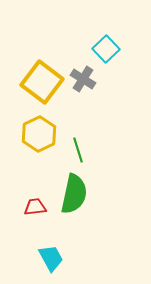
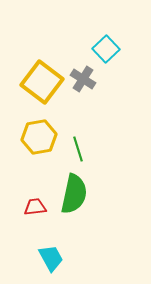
yellow hexagon: moved 3 px down; rotated 16 degrees clockwise
green line: moved 1 px up
